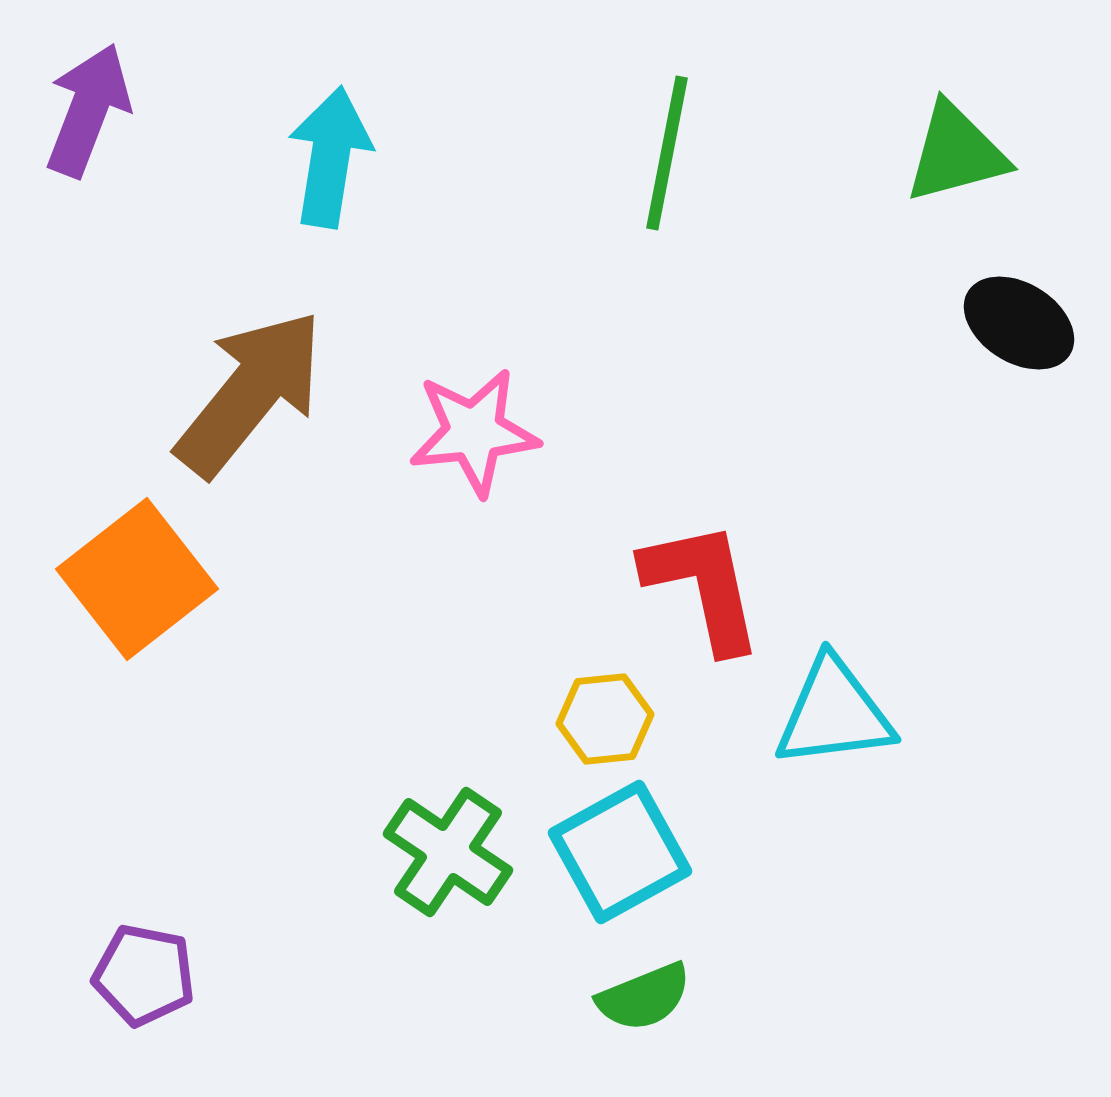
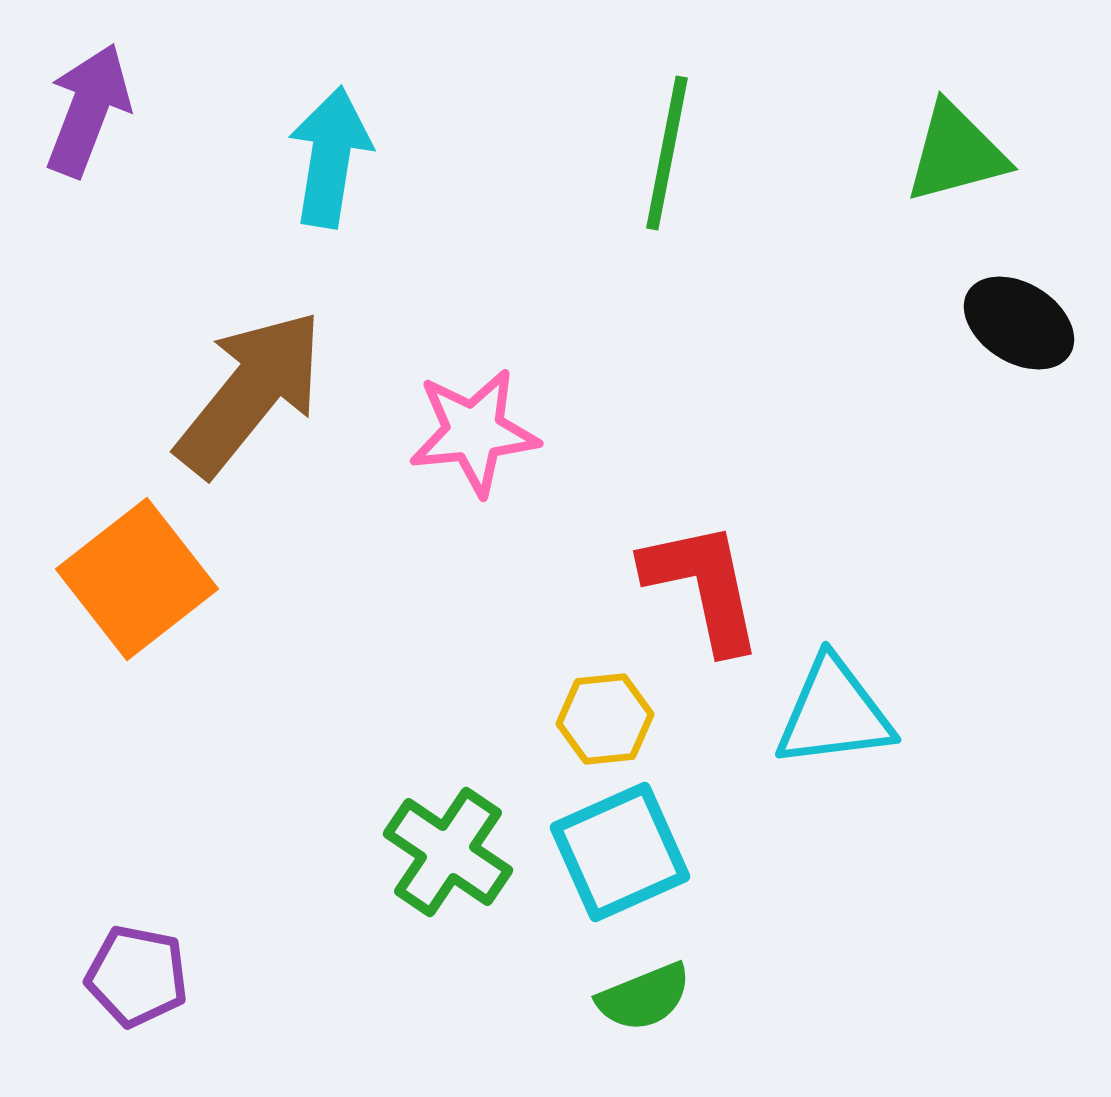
cyan square: rotated 5 degrees clockwise
purple pentagon: moved 7 px left, 1 px down
